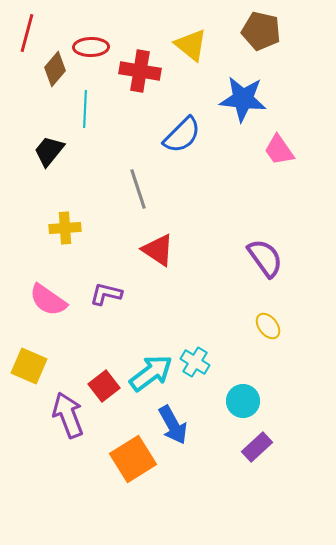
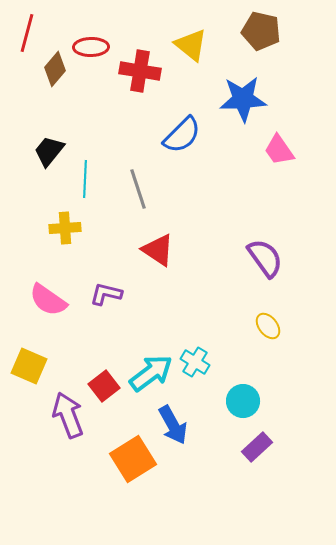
blue star: rotated 9 degrees counterclockwise
cyan line: moved 70 px down
